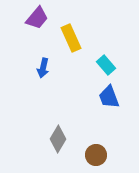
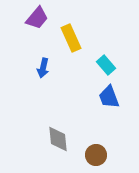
gray diamond: rotated 36 degrees counterclockwise
